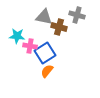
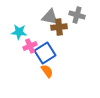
gray triangle: moved 6 px right
brown cross: rotated 21 degrees counterclockwise
cyan star: moved 2 px right, 4 px up
pink cross: rotated 32 degrees counterclockwise
orange semicircle: rotated 104 degrees clockwise
